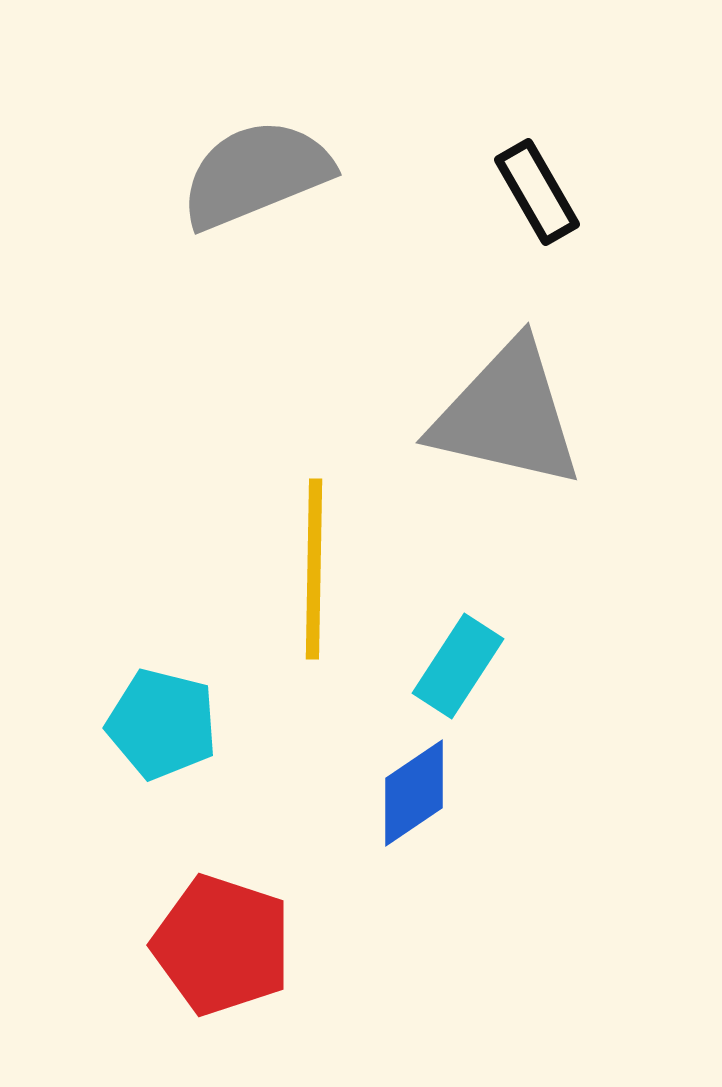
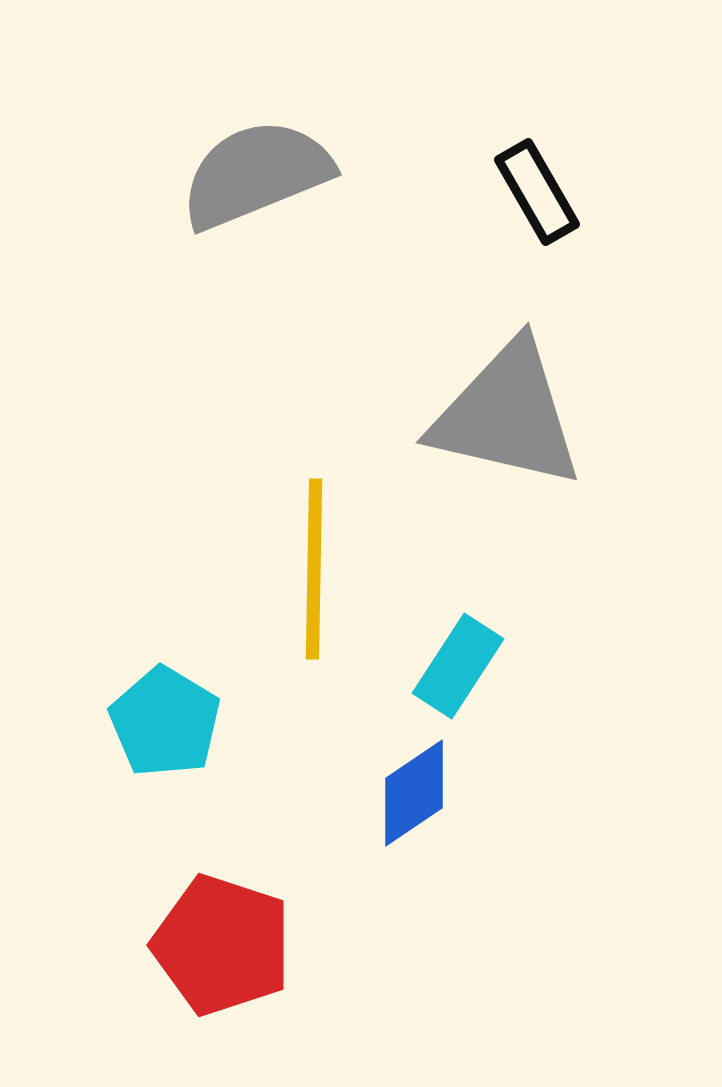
cyan pentagon: moved 3 px right, 2 px up; rotated 17 degrees clockwise
